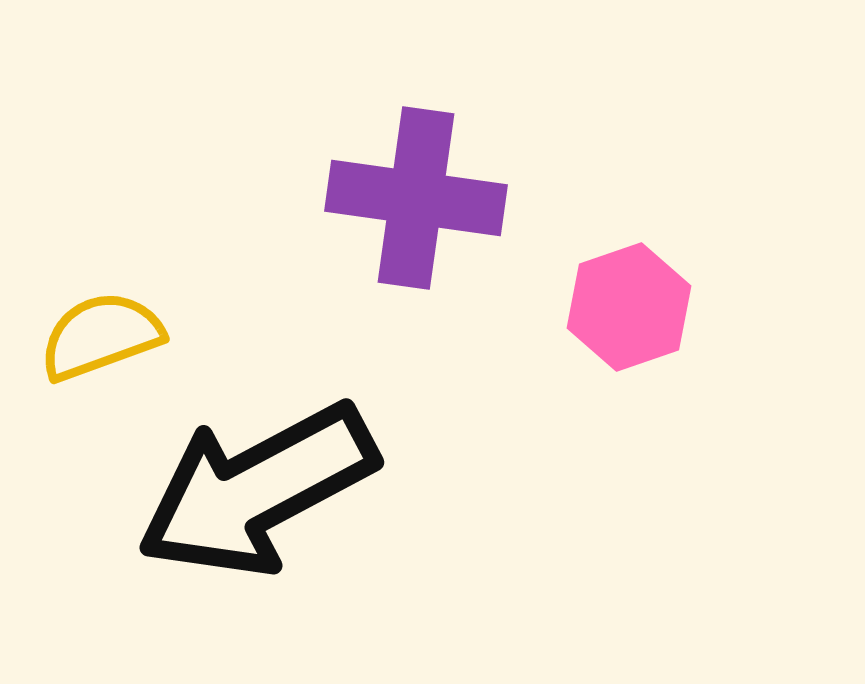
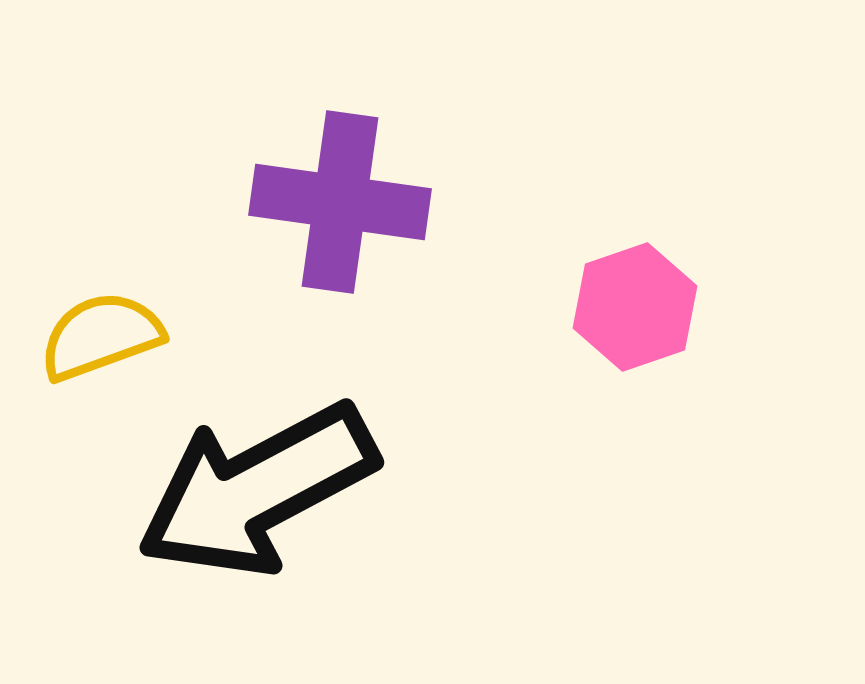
purple cross: moved 76 px left, 4 px down
pink hexagon: moved 6 px right
